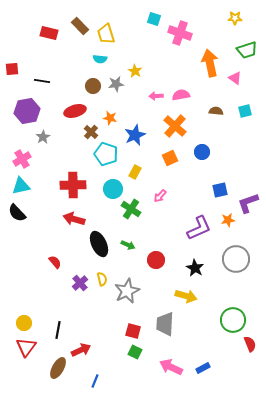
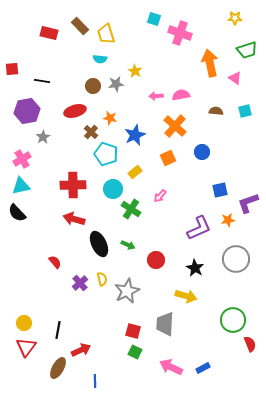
orange square at (170, 158): moved 2 px left
yellow rectangle at (135, 172): rotated 24 degrees clockwise
blue line at (95, 381): rotated 24 degrees counterclockwise
